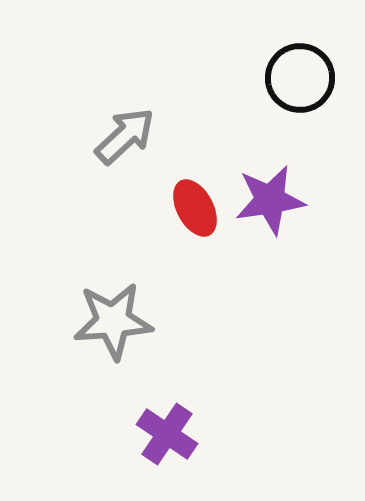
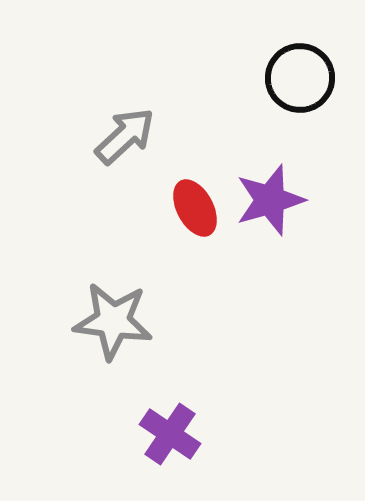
purple star: rotated 8 degrees counterclockwise
gray star: rotated 12 degrees clockwise
purple cross: moved 3 px right
